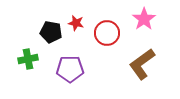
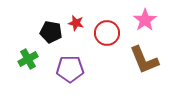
pink star: moved 1 px right, 1 px down
green cross: rotated 18 degrees counterclockwise
brown L-shape: moved 2 px right, 4 px up; rotated 76 degrees counterclockwise
